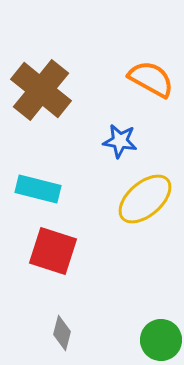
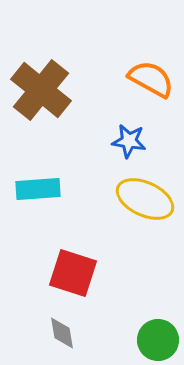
blue star: moved 9 px right
cyan rectangle: rotated 18 degrees counterclockwise
yellow ellipse: rotated 66 degrees clockwise
red square: moved 20 px right, 22 px down
gray diamond: rotated 24 degrees counterclockwise
green circle: moved 3 px left
